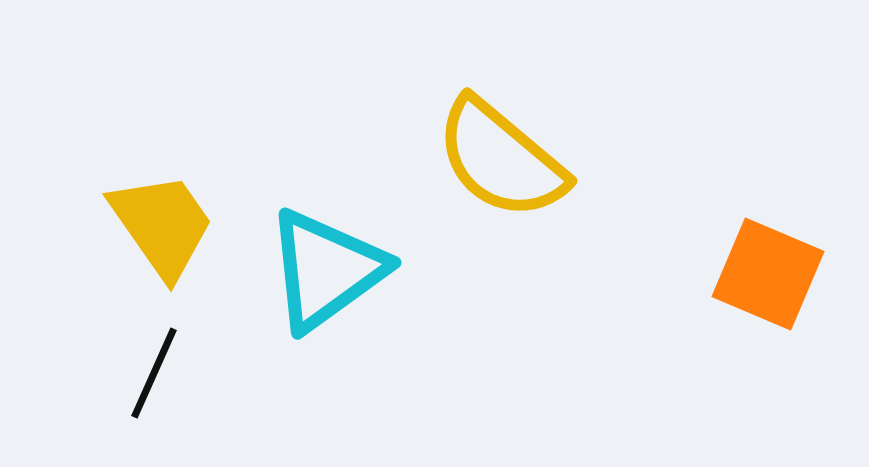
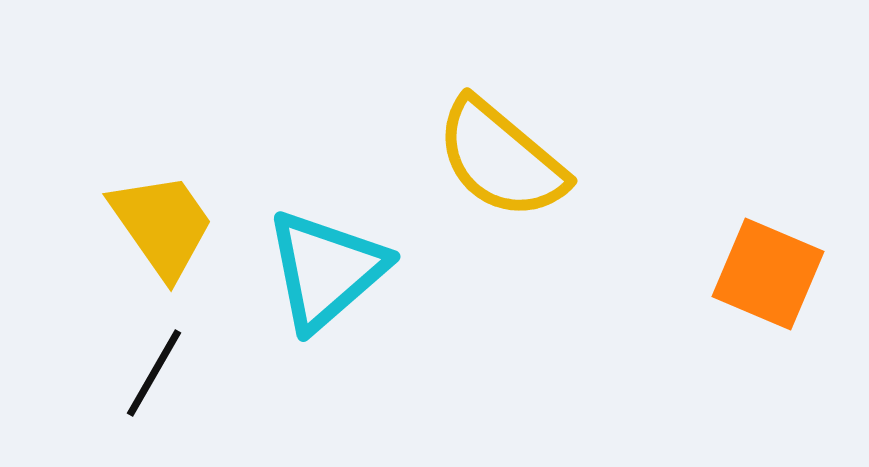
cyan triangle: rotated 5 degrees counterclockwise
black line: rotated 6 degrees clockwise
